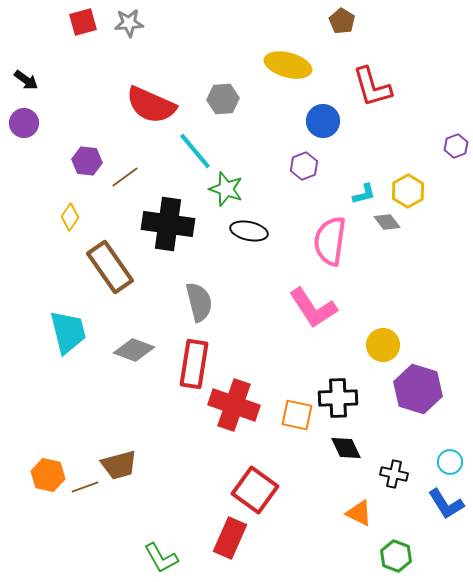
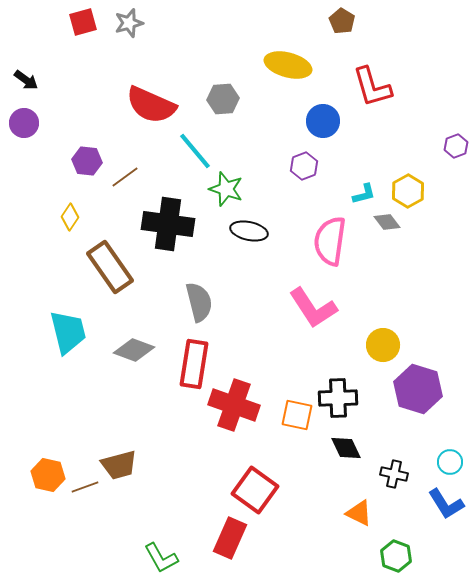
gray star at (129, 23): rotated 12 degrees counterclockwise
